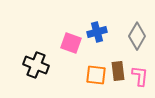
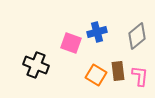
gray diamond: rotated 20 degrees clockwise
orange square: rotated 25 degrees clockwise
